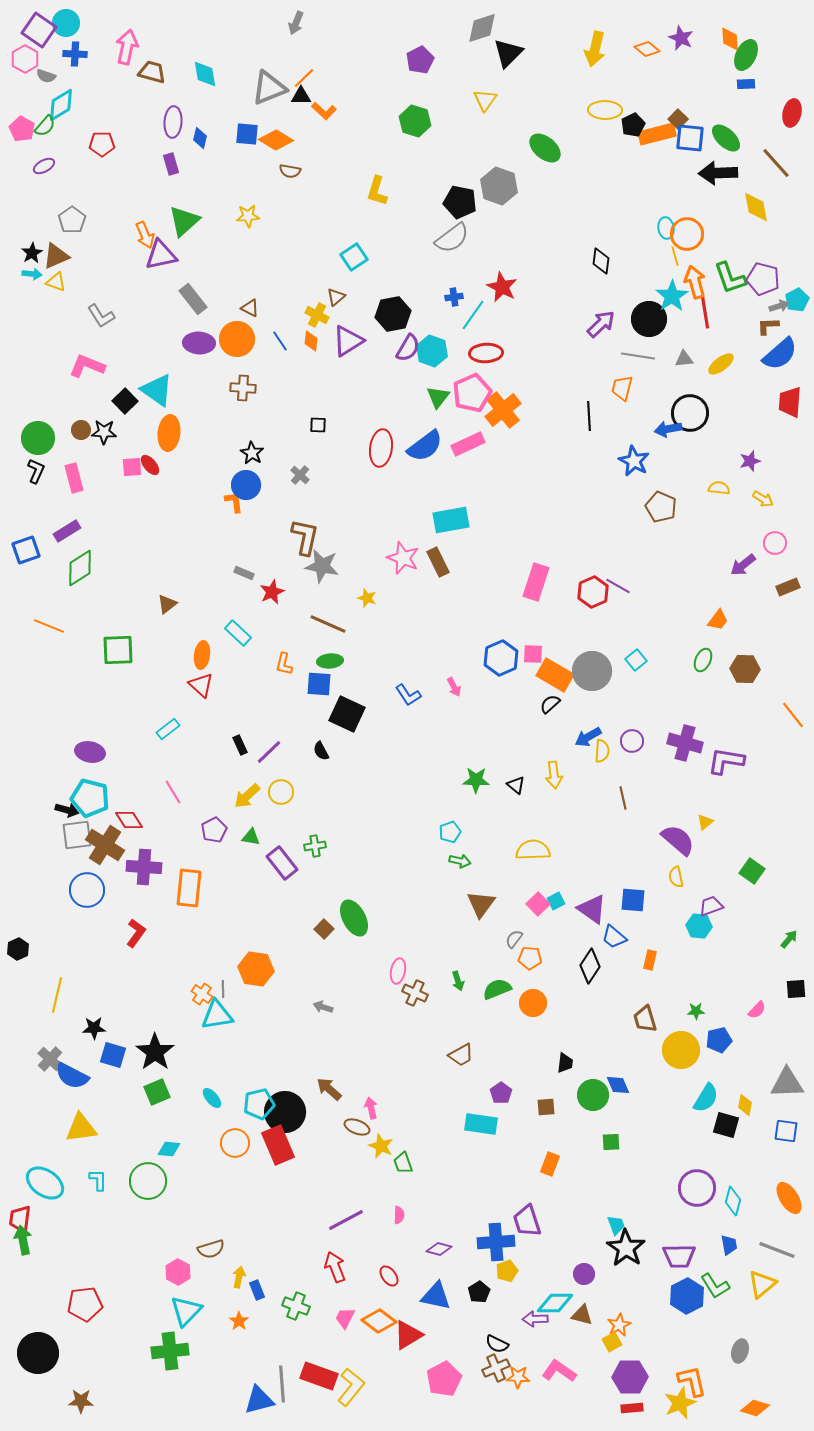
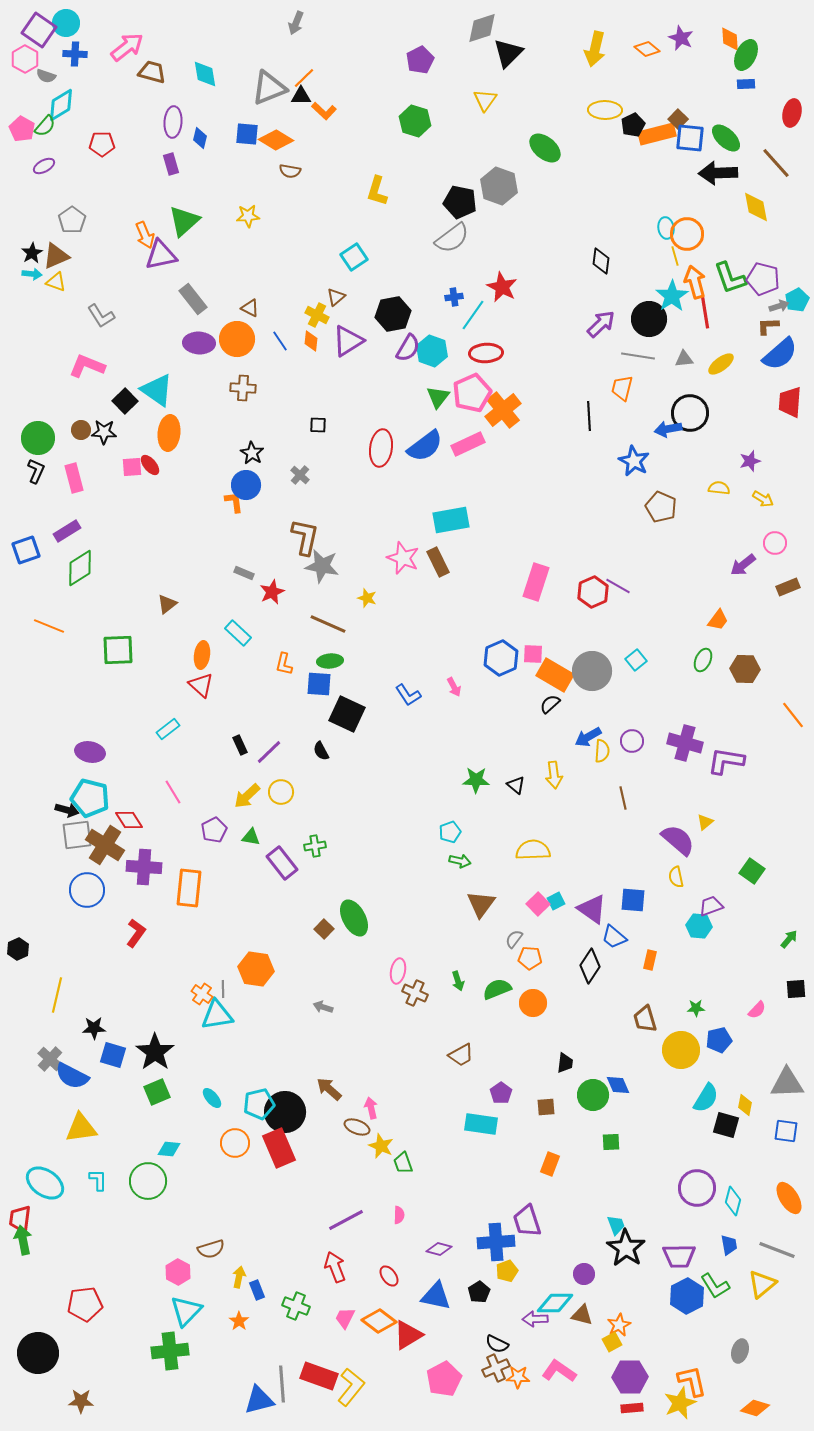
pink arrow at (127, 47): rotated 40 degrees clockwise
green star at (696, 1011): moved 3 px up
red rectangle at (278, 1145): moved 1 px right, 3 px down
